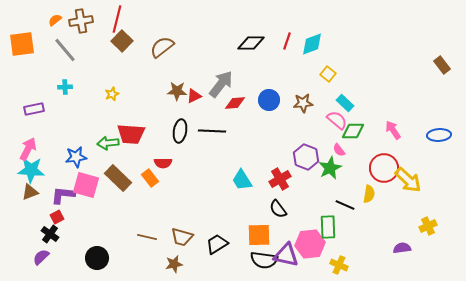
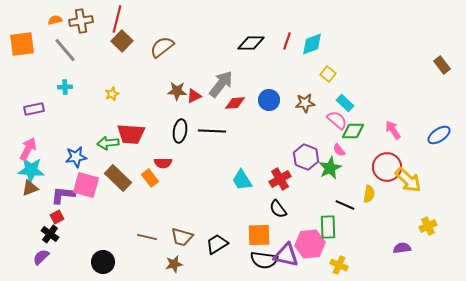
orange semicircle at (55, 20): rotated 24 degrees clockwise
brown star at (303, 103): moved 2 px right
blue ellipse at (439, 135): rotated 30 degrees counterclockwise
red circle at (384, 168): moved 3 px right, 1 px up
brown triangle at (30, 192): moved 4 px up
black circle at (97, 258): moved 6 px right, 4 px down
